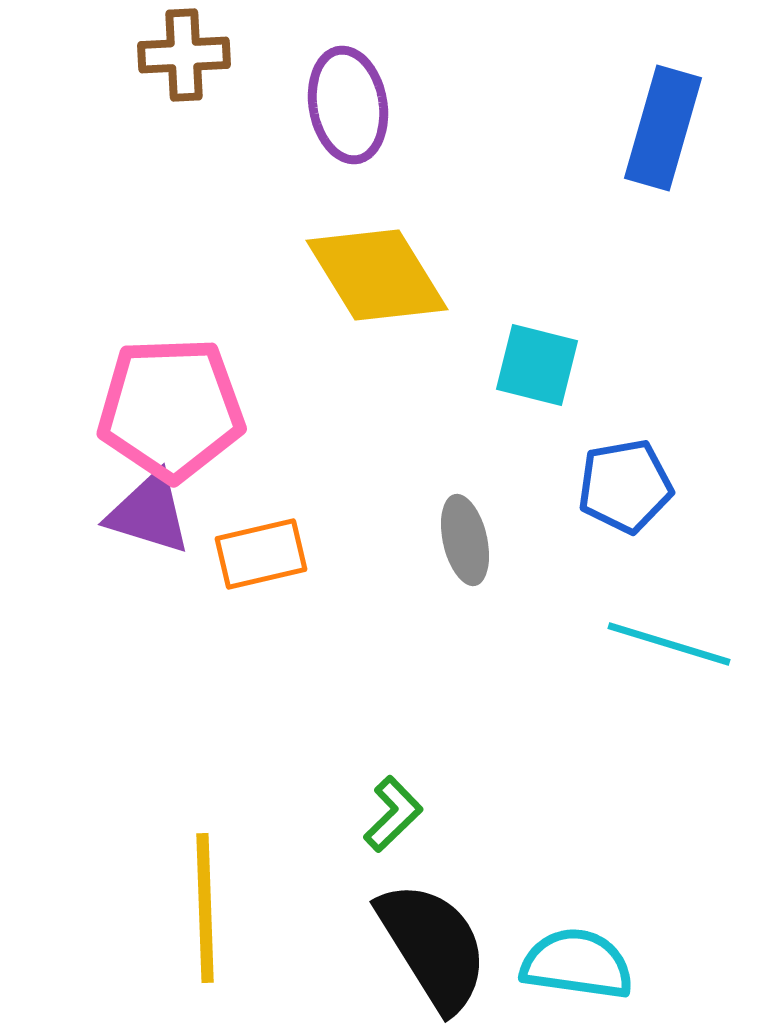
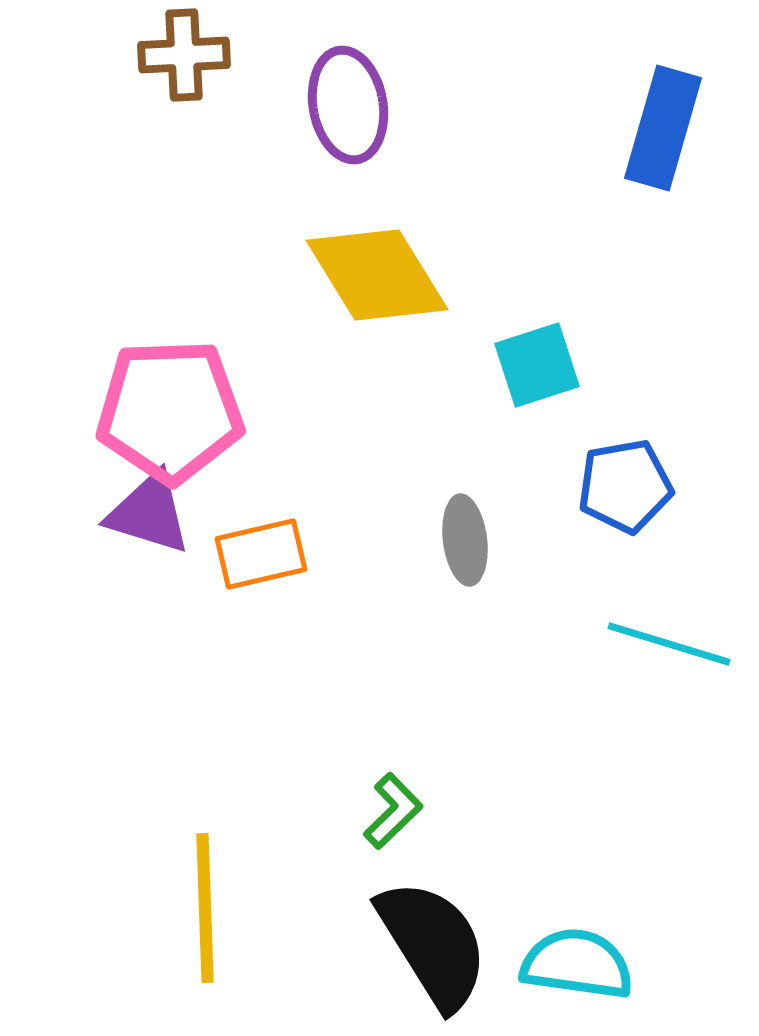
cyan square: rotated 32 degrees counterclockwise
pink pentagon: moved 1 px left, 2 px down
gray ellipse: rotated 6 degrees clockwise
green L-shape: moved 3 px up
black semicircle: moved 2 px up
